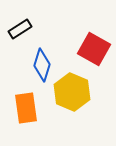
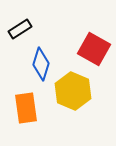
blue diamond: moved 1 px left, 1 px up
yellow hexagon: moved 1 px right, 1 px up
